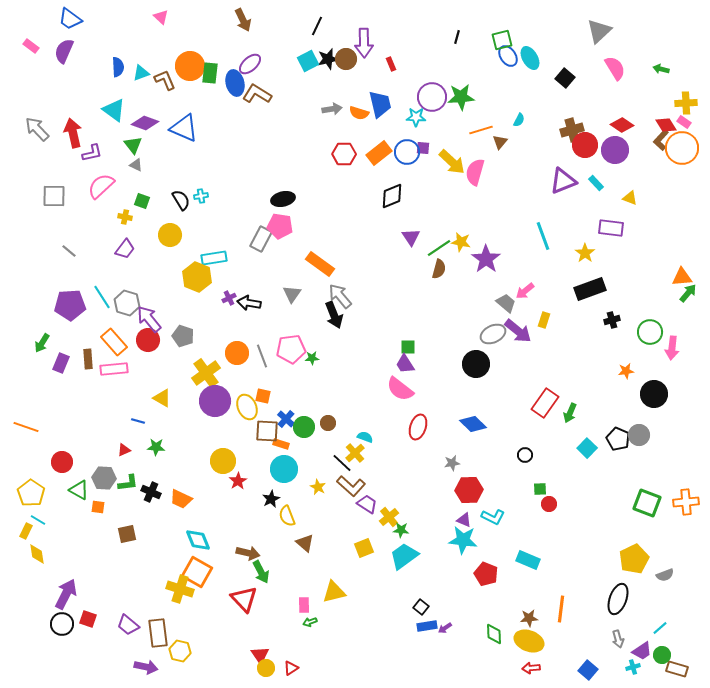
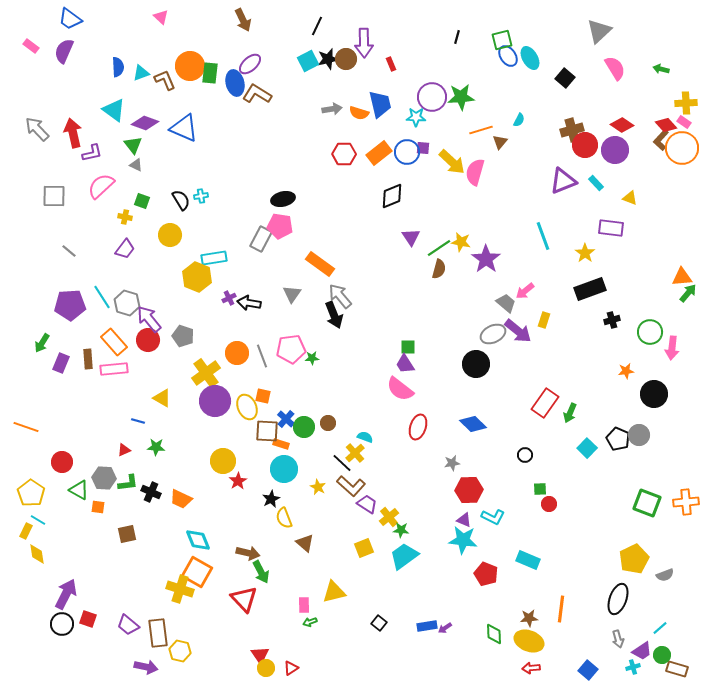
red diamond at (666, 125): rotated 10 degrees counterclockwise
yellow semicircle at (287, 516): moved 3 px left, 2 px down
black square at (421, 607): moved 42 px left, 16 px down
